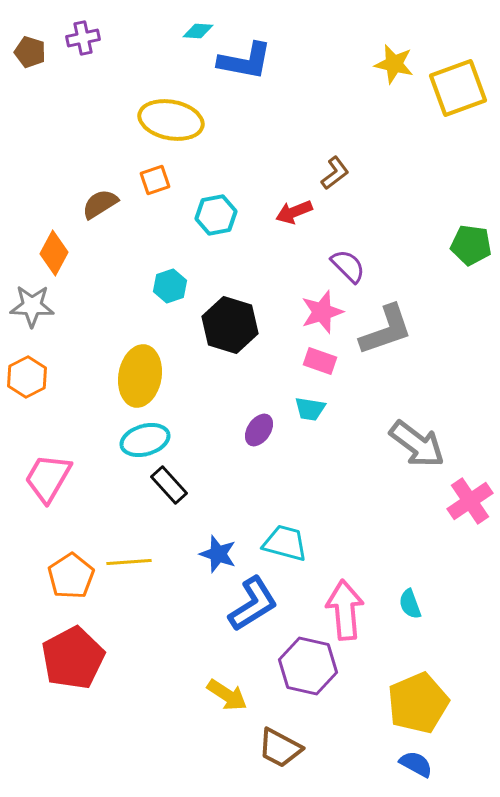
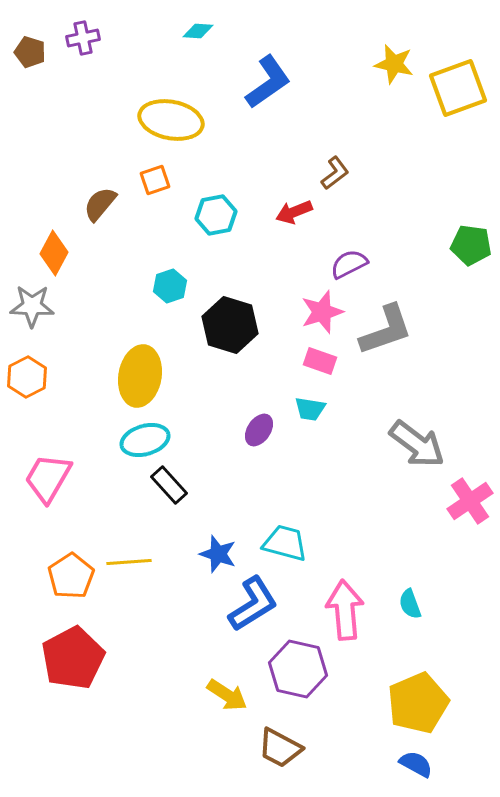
blue L-shape at (245, 61): moved 23 px right, 21 px down; rotated 46 degrees counterclockwise
brown semicircle at (100, 204): rotated 18 degrees counterclockwise
purple semicircle at (348, 266): moved 1 px right, 2 px up; rotated 72 degrees counterclockwise
purple hexagon at (308, 666): moved 10 px left, 3 px down
